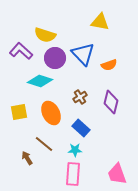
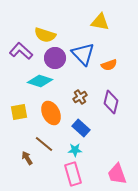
pink rectangle: rotated 20 degrees counterclockwise
